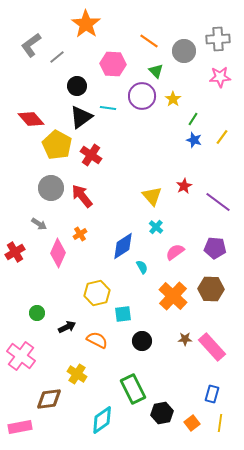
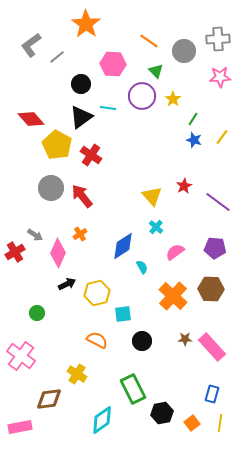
black circle at (77, 86): moved 4 px right, 2 px up
gray arrow at (39, 224): moved 4 px left, 11 px down
black arrow at (67, 327): moved 43 px up
